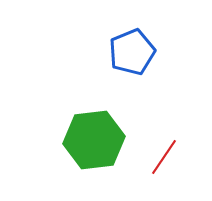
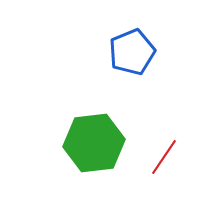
green hexagon: moved 3 px down
